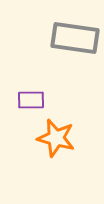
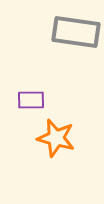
gray rectangle: moved 1 px right, 6 px up
